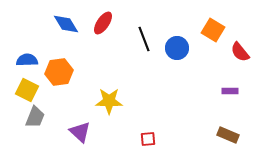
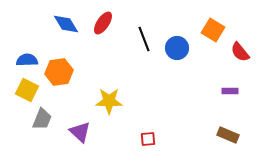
gray trapezoid: moved 7 px right, 2 px down
